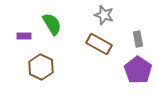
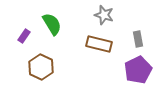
purple rectangle: rotated 56 degrees counterclockwise
brown rectangle: rotated 15 degrees counterclockwise
purple pentagon: rotated 12 degrees clockwise
